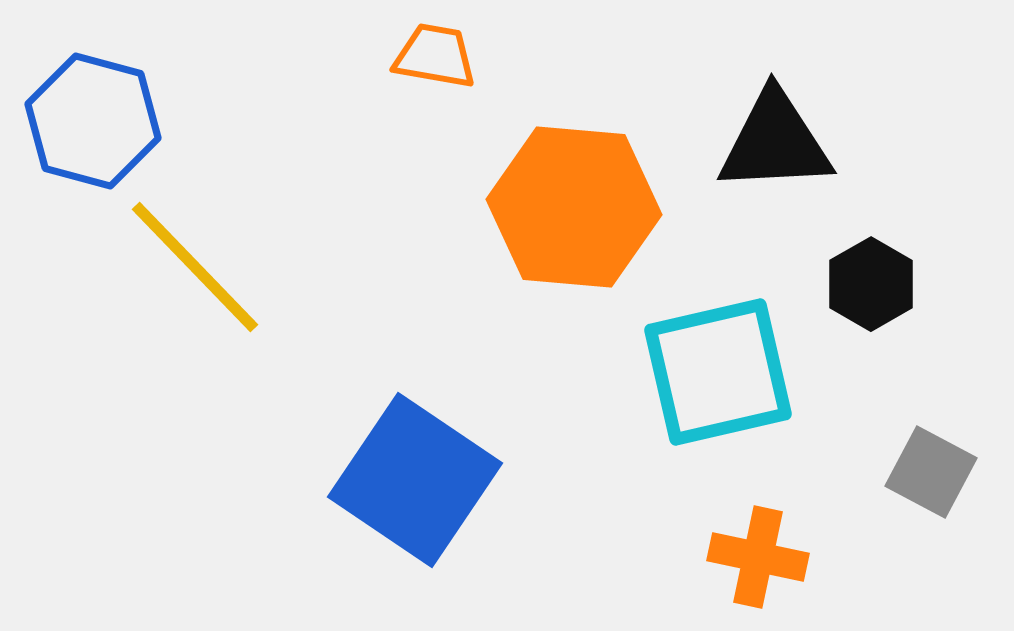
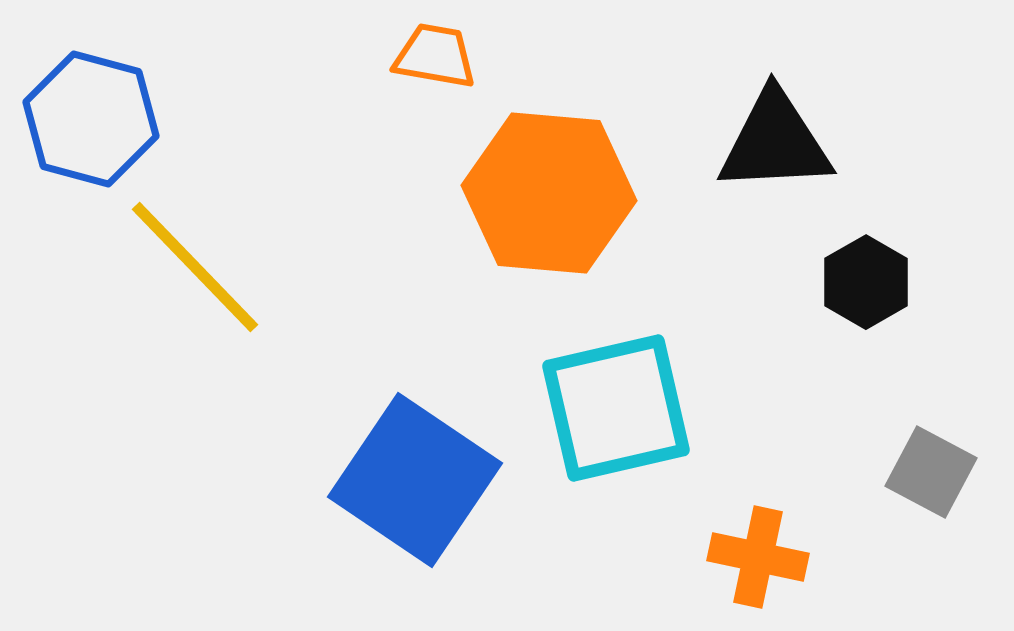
blue hexagon: moved 2 px left, 2 px up
orange hexagon: moved 25 px left, 14 px up
black hexagon: moved 5 px left, 2 px up
cyan square: moved 102 px left, 36 px down
